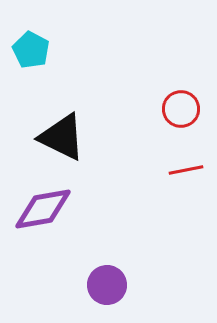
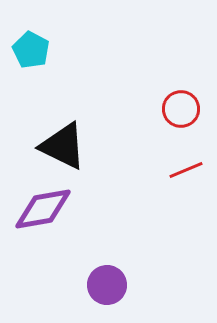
black triangle: moved 1 px right, 9 px down
red line: rotated 12 degrees counterclockwise
